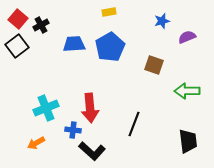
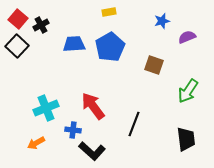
black square: rotated 10 degrees counterclockwise
green arrow: moved 1 px right; rotated 55 degrees counterclockwise
red arrow: moved 3 px right, 2 px up; rotated 148 degrees clockwise
black trapezoid: moved 2 px left, 2 px up
